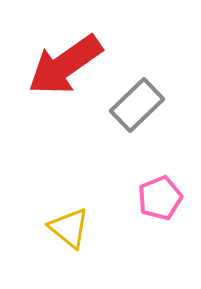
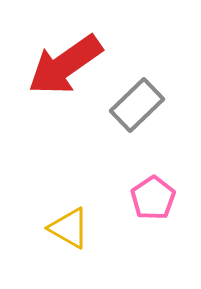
pink pentagon: moved 7 px left; rotated 12 degrees counterclockwise
yellow triangle: rotated 9 degrees counterclockwise
